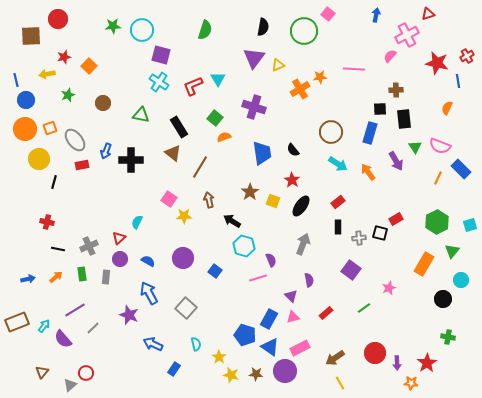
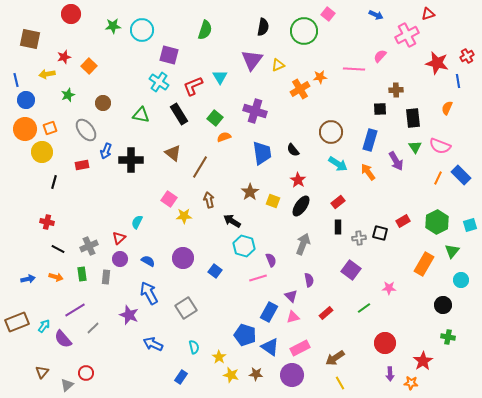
blue arrow at (376, 15): rotated 104 degrees clockwise
red circle at (58, 19): moved 13 px right, 5 px up
brown square at (31, 36): moved 1 px left, 3 px down; rotated 15 degrees clockwise
purple square at (161, 55): moved 8 px right
pink semicircle at (390, 56): moved 10 px left
purple triangle at (254, 58): moved 2 px left, 2 px down
cyan triangle at (218, 79): moved 2 px right, 2 px up
purple cross at (254, 107): moved 1 px right, 4 px down
black rectangle at (404, 119): moved 9 px right, 1 px up
black rectangle at (179, 127): moved 13 px up
blue rectangle at (370, 133): moved 7 px down
gray ellipse at (75, 140): moved 11 px right, 10 px up
yellow circle at (39, 159): moved 3 px right, 7 px up
blue rectangle at (461, 169): moved 6 px down
red star at (292, 180): moved 6 px right
red rectangle at (396, 219): moved 7 px right, 2 px down
black line at (58, 249): rotated 16 degrees clockwise
orange arrow at (56, 277): rotated 56 degrees clockwise
pink star at (389, 288): rotated 24 degrees clockwise
black circle at (443, 299): moved 6 px down
gray square at (186, 308): rotated 15 degrees clockwise
blue rectangle at (269, 319): moved 7 px up
cyan semicircle at (196, 344): moved 2 px left, 3 px down
red circle at (375, 353): moved 10 px right, 10 px up
purple arrow at (397, 363): moved 7 px left, 11 px down
red star at (427, 363): moved 4 px left, 2 px up
blue rectangle at (174, 369): moved 7 px right, 8 px down
purple circle at (285, 371): moved 7 px right, 4 px down
gray triangle at (70, 385): moved 3 px left
